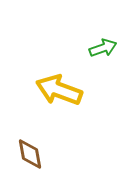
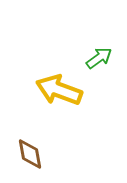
green arrow: moved 4 px left, 10 px down; rotated 16 degrees counterclockwise
